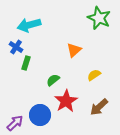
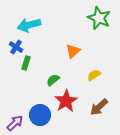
orange triangle: moved 1 px left, 1 px down
